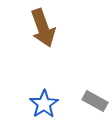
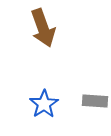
gray rectangle: rotated 25 degrees counterclockwise
